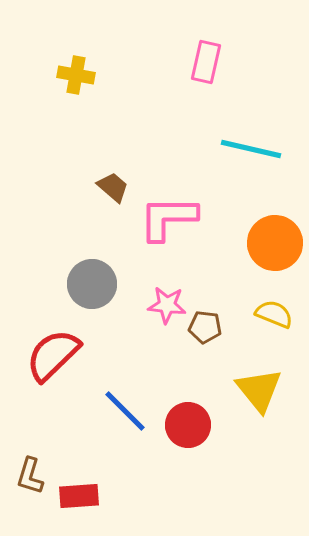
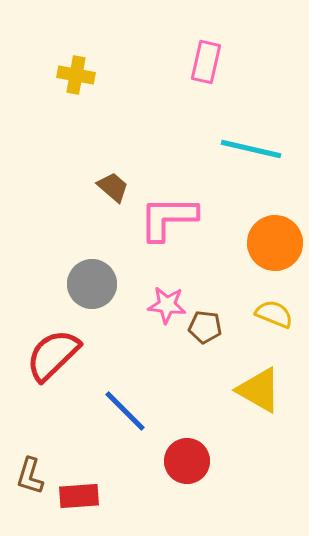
yellow triangle: rotated 21 degrees counterclockwise
red circle: moved 1 px left, 36 px down
